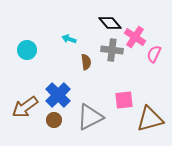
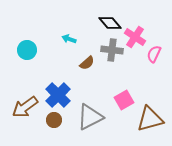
brown semicircle: moved 1 px right, 1 px down; rotated 56 degrees clockwise
pink square: rotated 24 degrees counterclockwise
